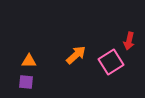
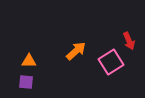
red arrow: rotated 36 degrees counterclockwise
orange arrow: moved 4 px up
